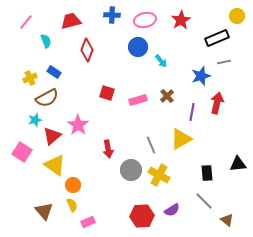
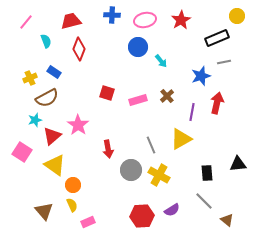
red diamond at (87, 50): moved 8 px left, 1 px up
